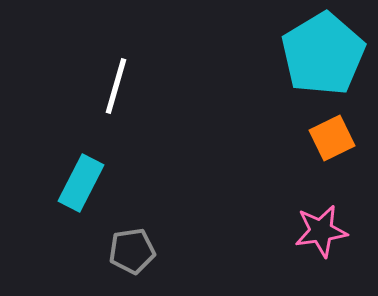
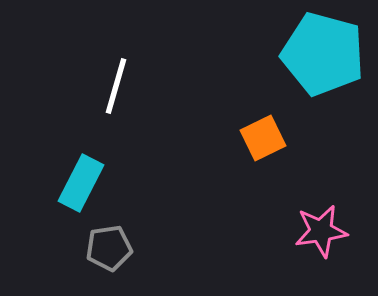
cyan pentagon: rotated 26 degrees counterclockwise
orange square: moved 69 px left
gray pentagon: moved 23 px left, 3 px up
